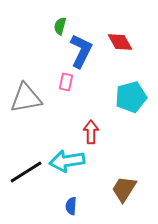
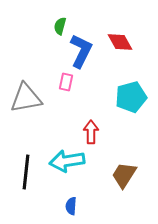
black line: rotated 52 degrees counterclockwise
brown trapezoid: moved 14 px up
